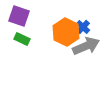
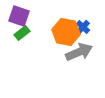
orange hexagon: rotated 16 degrees counterclockwise
green rectangle: moved 6 px up; rotated 63 degrees counterclockwise
gray arrow: moved 7 px left, 6 px down
